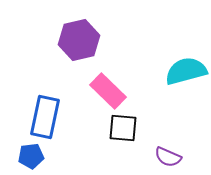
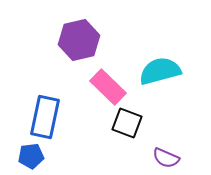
cyan semicircle: moved 26 px left
pink rectangle: moved 4 px up
black square: moved 4 px right, 5 px up; rotated 16 degrees clockwise
purple semicircle: moved 2 px left, 1 px down
